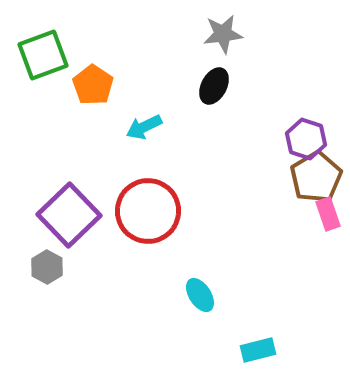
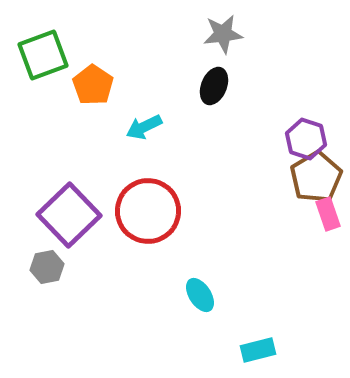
black ellipse: rotated 6 degrees counterclockwise
gray hexagon: rotated 20 degrees clockwise
